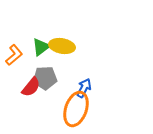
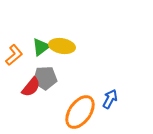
blue arrow: moved 26 px right, 11 px down
orange ellipse: moved 4 px right, 3 px down; rotated 16 degrees clockwise
